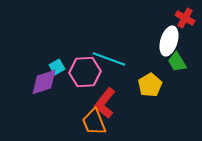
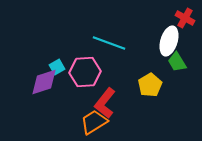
cyan line: moved 16 px up
orange trapezoid: rotated 80 degrees clockwise
